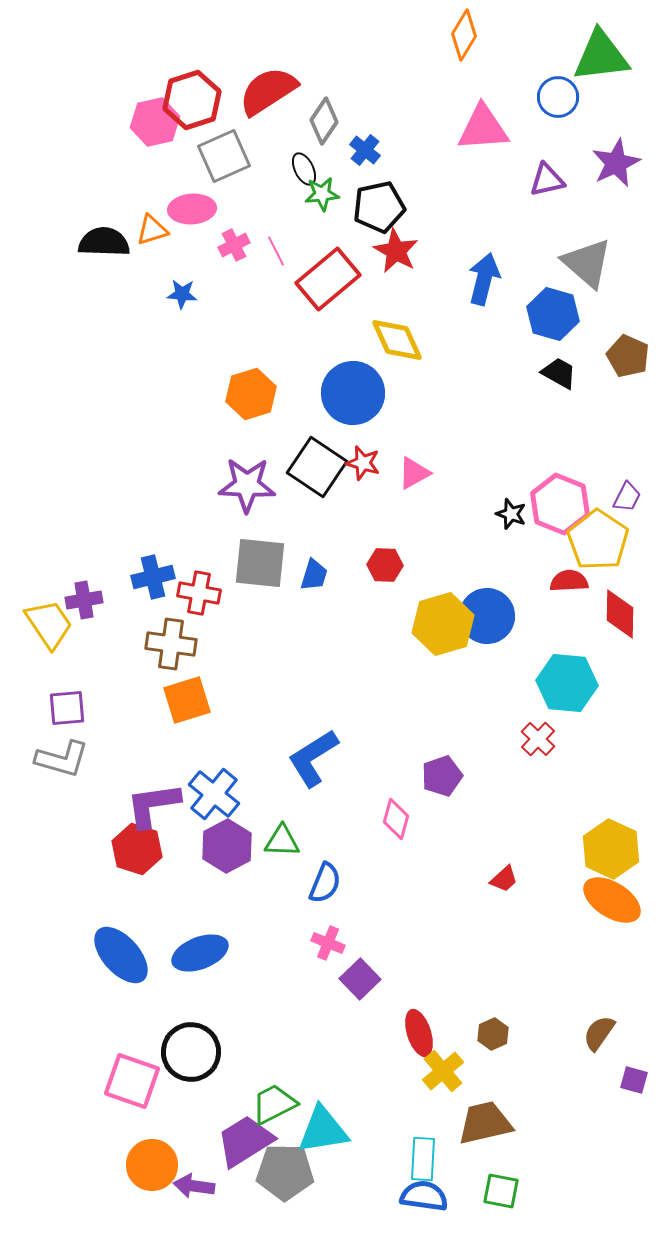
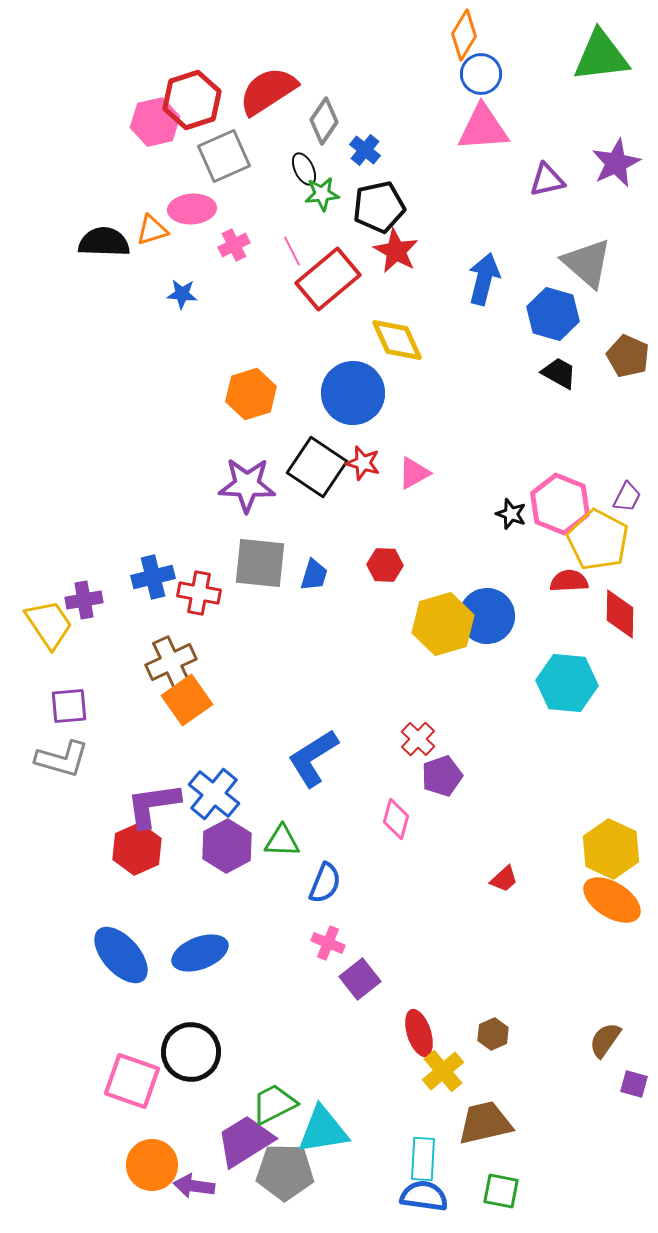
blue circle at (558, 97): moved 77 px left, 23 px up
pink line at (276, 251): moved 16 px right
yellow pentagon at (598, 540): rotated 6 degrees counterclockwise
brown cross at (171, 644): moved 18 px down; rotated 33 degrees counterclockwise
orange square at (187, 700): rotated 18 degrees counterclockwise
purple square at (67, 708): moved 2 px right, 2 px up
red cross at (538, 739): moved 120 px left
red hexagon at (137, 849): rotated 18 degrees clockwise
purple square at (360, 979): rotated 6 degrees clockwise
brown semicircle at (599, 1033): moved 6 px right, 7 px down
purple square at (634, 1080): moved 4 px down
